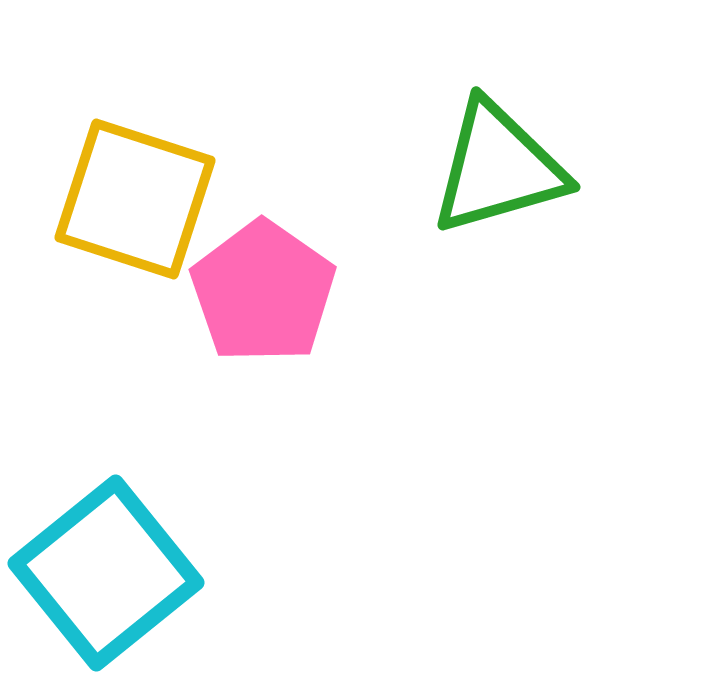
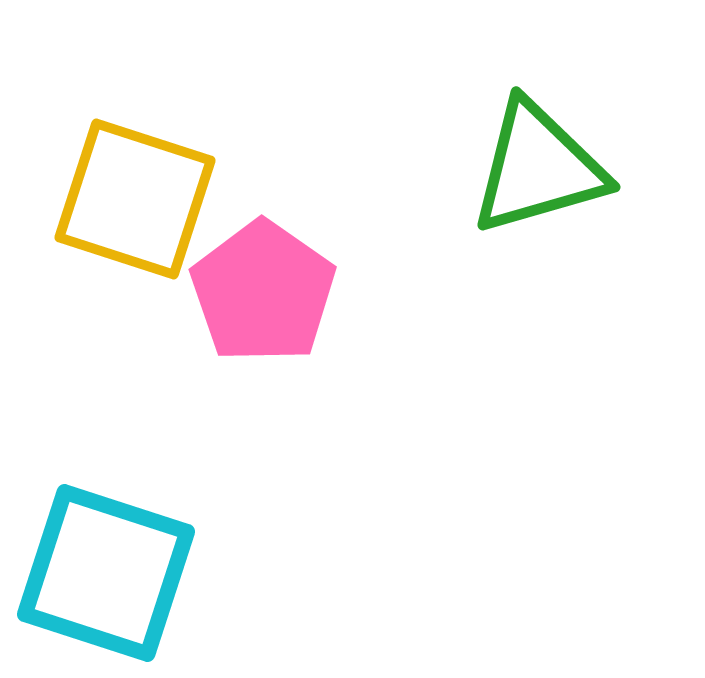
green triangle: moved 40 px right
cyan square: rotated 33 degrees counterclockwise
